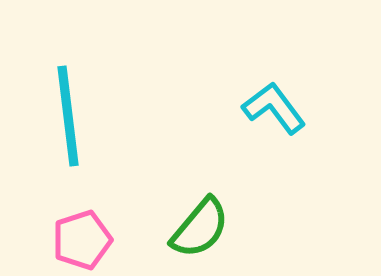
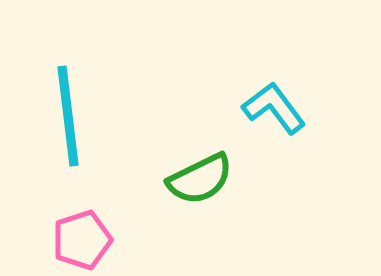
green semicircle: moved 49 px up; rotated 24 degrees clockwise
